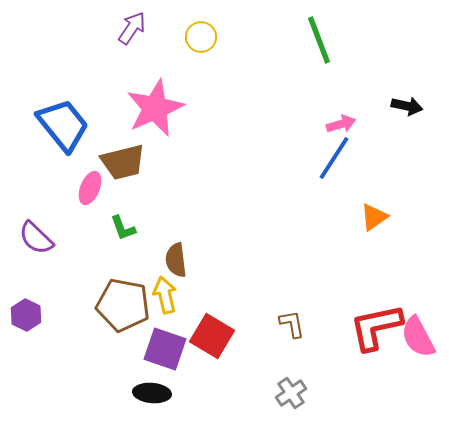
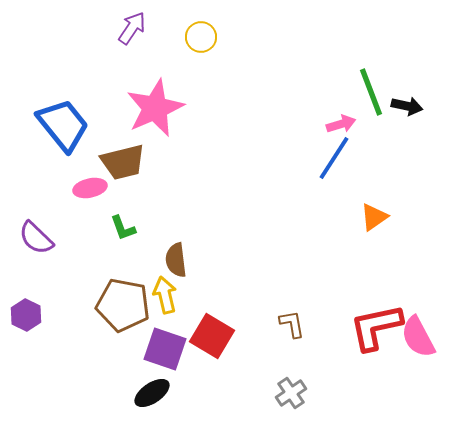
green line: moved 52 px right, 52 px down
pink ellipse: rotated 56 degrees clockwise
black ellipse: rotated 39 degrees counterclockwise
